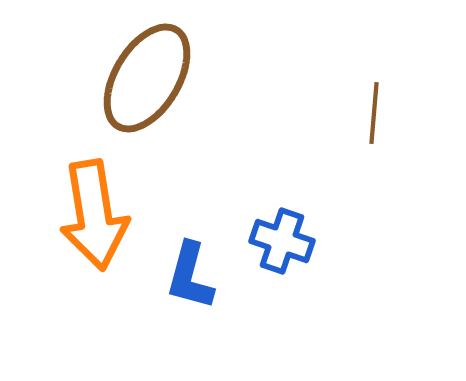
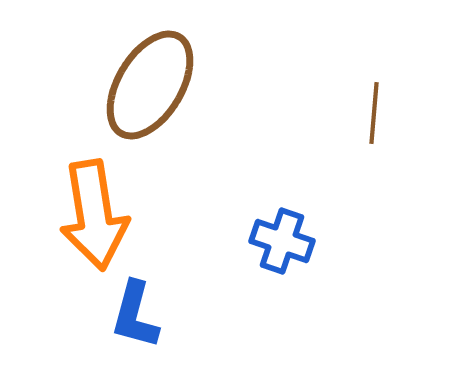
brown ellipse: moved 3 px right, 7 px down
blue L-shape: moved 55 px left, 39 px down
